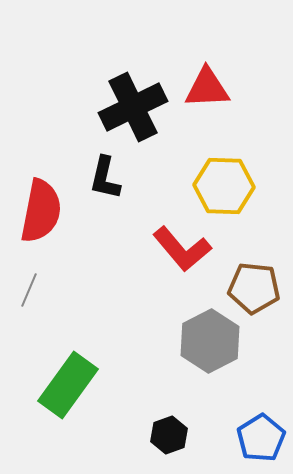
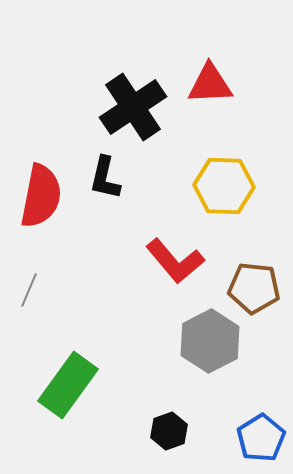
red triangle: moved 3 px right, 4 px up
black cross: rotated 8 degrees counterclockwise
red semicircle: moved 15 px up
red L-shape: moved 7 px left, 12 px down
black hexagon: moved 4 px up
